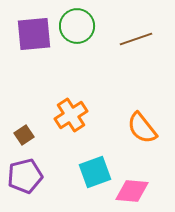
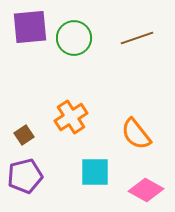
green circle: moved 3 px left, 12 px down
purple square: moved 4 px left, 7 px up
brown line: moved 1 px right, 1 px up
orange cross: moved 2 px down
orange semicircle: moved 6 px left, 6 px down
cyan square: rotated 20 degrees clockwise
pink diamond: moved 14 px right, 1 px up; rotated 24 degrees clockwise
